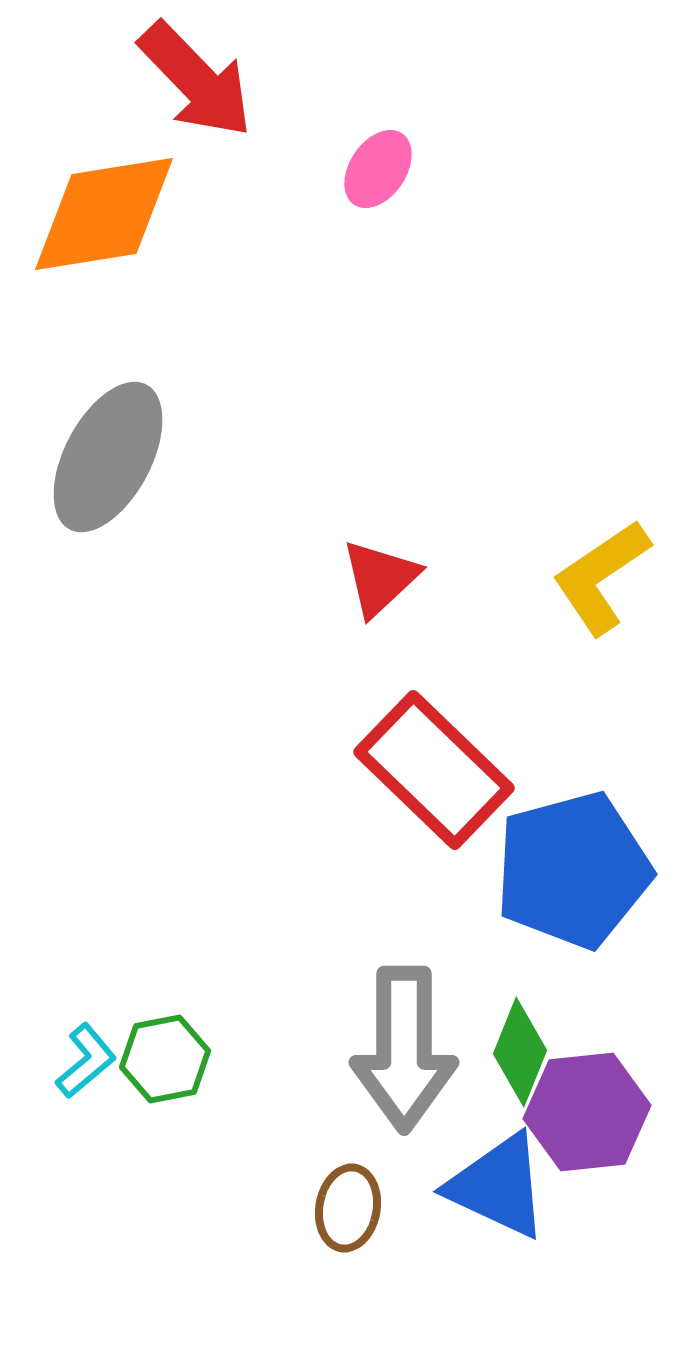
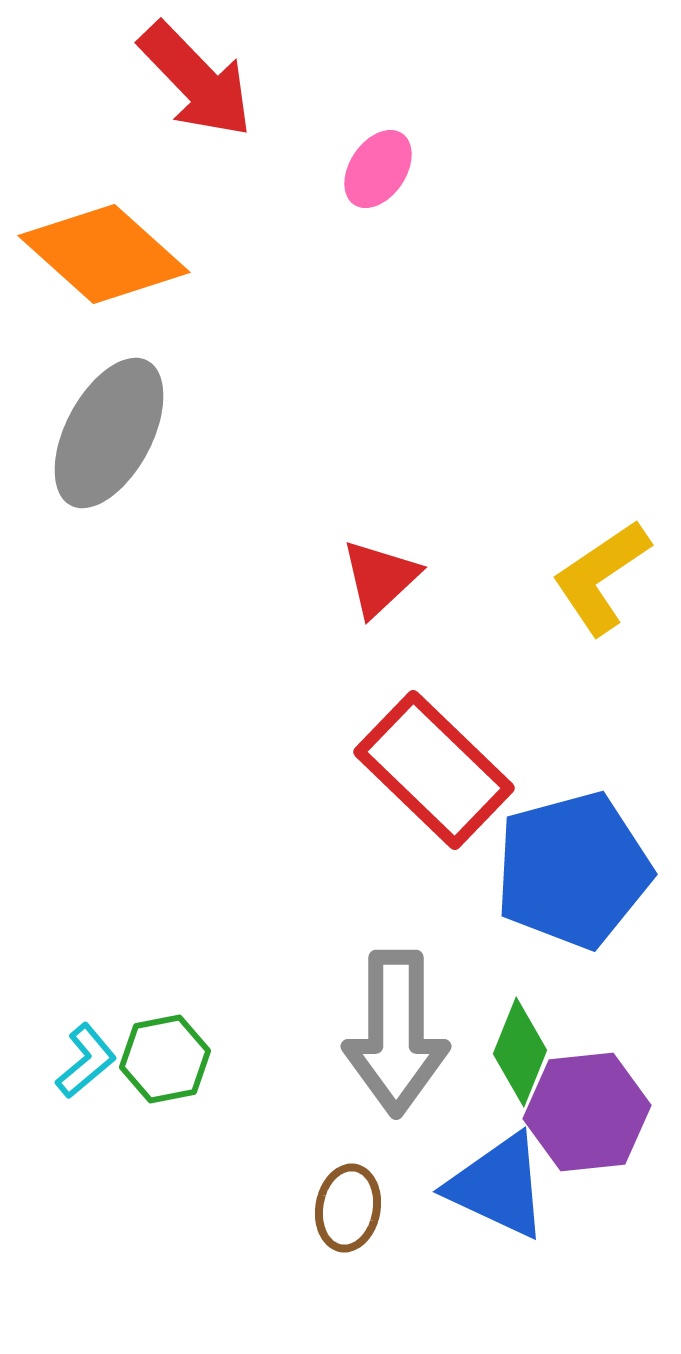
orange diamond: moved 40 px down; rotated 51 degrees clockwise
gray ellipse: moved 1 px right, 24 px up
gray arrow: moved 8 px left, 16 px up
